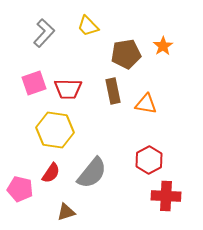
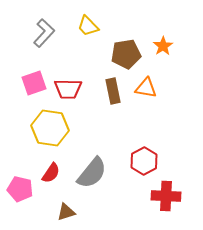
orange triangle: moved 16 px up
yellow hexagon: moved 5 px left, 2 px up
red hexagon: moved 5 px left, 1 px down
